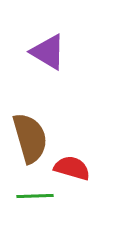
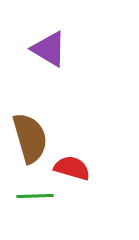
purple triangle: moved 1 px right, 3 px up
